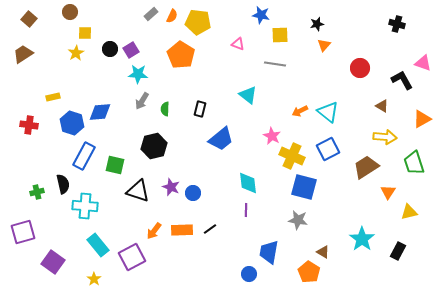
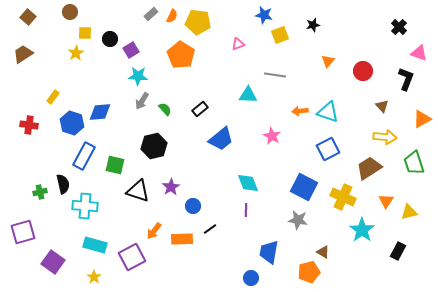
blue star at (261, 15): moved 3 px right
brown square at (29, 19): moved 1 px left, 2 px up
black star at (317, 24): moved 4 px left, 1 px down
black cross at (397, 24): moved 2 px right, 3 px down; rotated 28 degrees clockwise
yellow square at (280, 35): rotated 18 degrees counterclockwise
pink triangle at (238, 44): rotated 40 degrees counterclockwise
orange triangle at (324, 45): moved 4 px right, 16 px down
black circle at (110, 49): moved 10 px up
pink triangle at (423, 63): moved 4 px left, 10 px up
gray line at (275, 64): moved 11 px down
red circle at (360, 68): moved 3 px right, 3 px down
cyan star at (138, 74): moved 2 px down
black L-shape at (402, 80): moved 4 px right, 1 px up; rotated 50 degrees clockwise
cyan triangle at (248, 95): rotated 36 degrees counterclockwise
yellow rectangle at (53, 97): rotated 40 degrees counterclockwise
brown triangle at (382, 106): rotated 16 degrees clockwise
green semicircle at (165, 109): rotated 136 degrees clockwise
black rectangle at (200, 109): rotated 35 degrees clockwise
orange arrow at (300, 111): rotated 21 degrees clockwise
cyan triangle at (328, 112): rotated 20 degrees counterclockwise
yellow cross at (292, 156): moved 51 px right, 41 px down
brown trapezoid at (366, 167): moved 3 px right, 1 px down
cyan diamond at (248, 183): rotated 15 degrees counterclockwise
purple star at (171, 187): rotated 18 degrees clockwise
blue square at (304, 187): rotated 12 degrees clockwise
green cross at (37, 192): moved 3 px right
orange triangle at (388, 192): moved 2 px left, 9 px down
blue circle at (193, 193): moved 13 px down
orange rectangle at (182, 230): moved 9 px down
cyan star at (362, 239): moved 9 px up
cyan rectangle at (98, 245): moved 3 px left; rotated 35 degrees counterclockwise
orange pentagon at (309, 272): rotated 25 degrees clockwise
blue circle at (249, 274): moved 2 px right, 4 px down
yellow star at (94, 279): moved 2 px up
